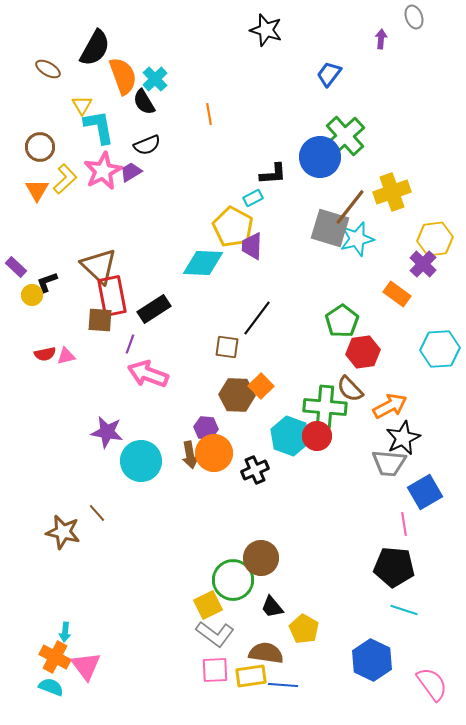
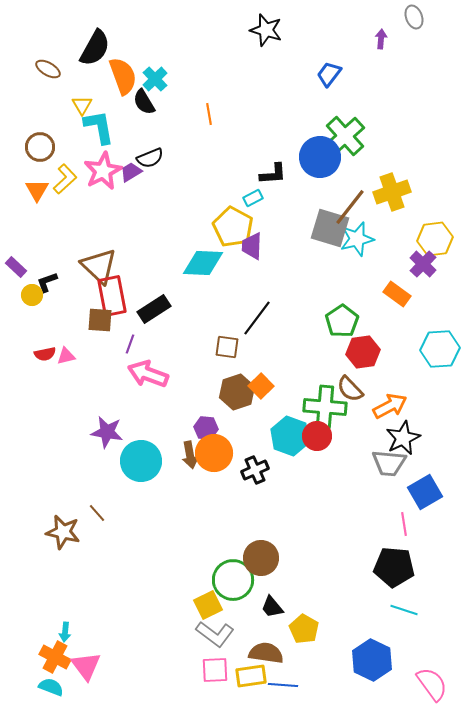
black semicircle at (147, 145): moved 3 px right, 13 px down
brown hexagon at (237, 395): moved 3 px up; rotated 20 degrees counterclockwise
